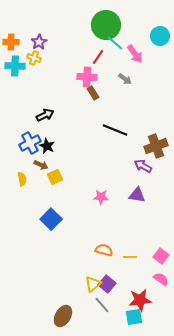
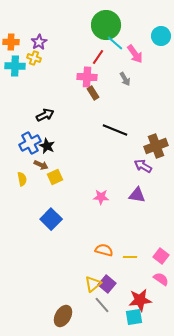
cyan circle: moved 1 px right
gray arrow: rotated 24 degrees clockwise
